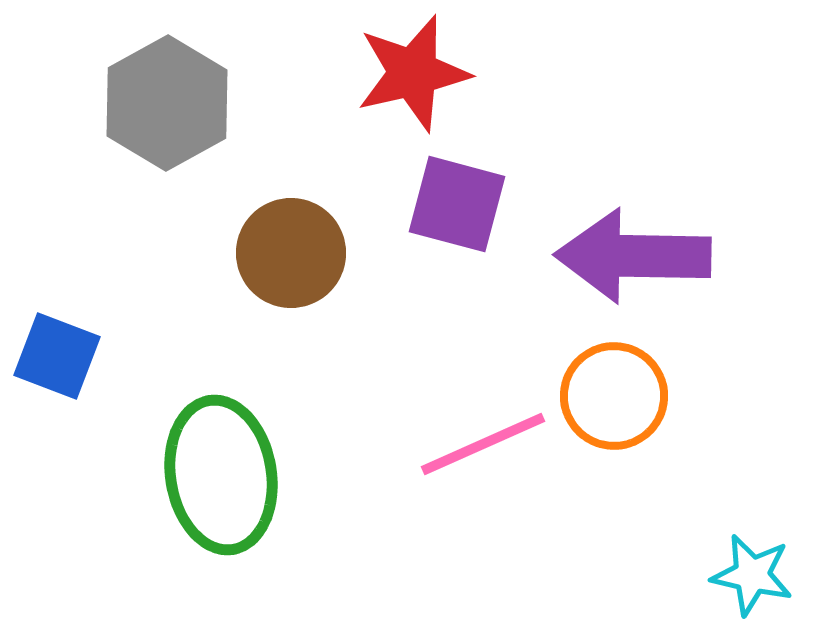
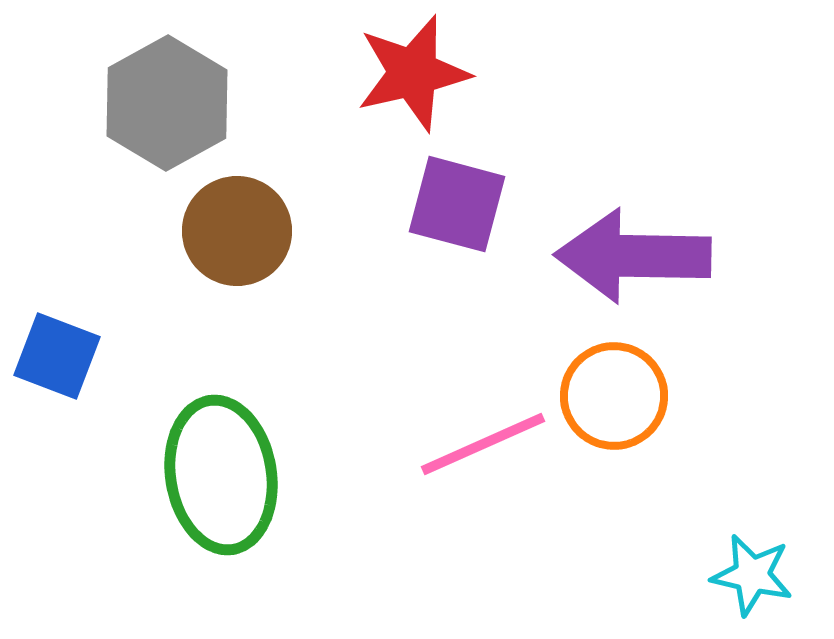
brown circle: moved 54 px left, 22 px up
